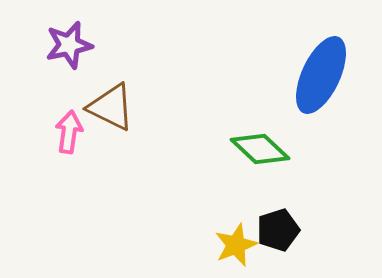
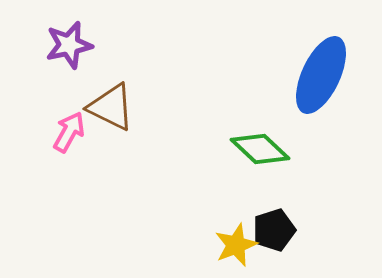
pink arrow: rotated 21 degrees clockwise
black pentagon: moved 4 px left
